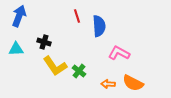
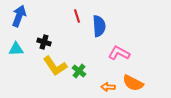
orange arrow: moved 3 px down
